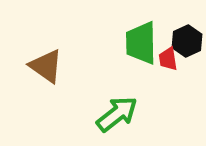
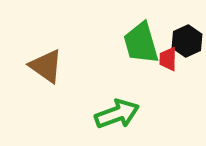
green trapezoid: rotated 15 degrees counterclockwise
red trapezoid: rotated 10 degrees clockwise
green arrow: rotated 18 degrees clockwise
